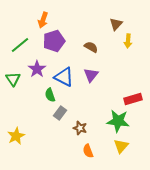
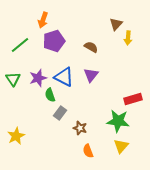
yellow arrow: moved 3 px up
purple star: moved 1 px right, 9 px down; rotated 18 degrees clockwise
